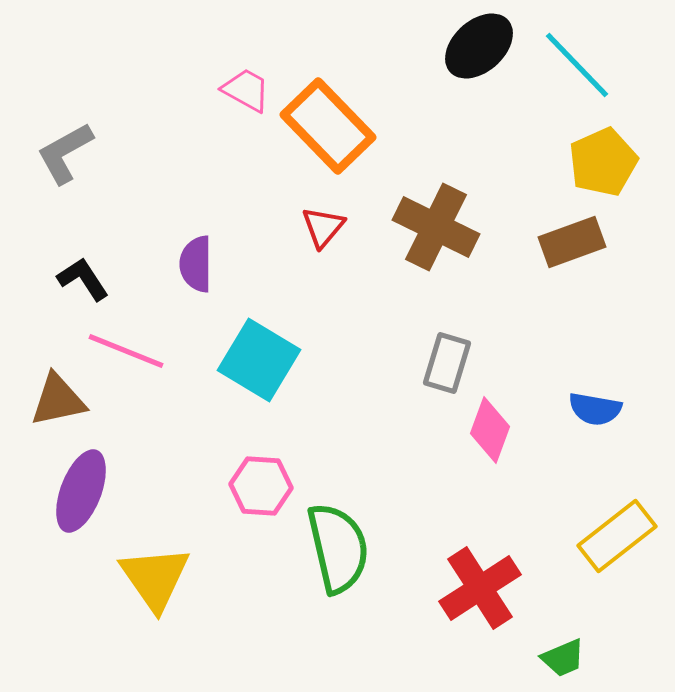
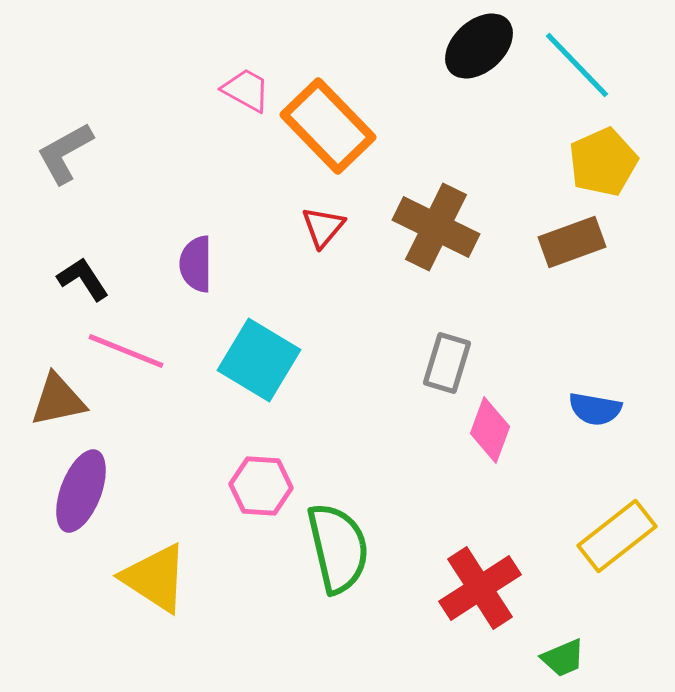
yellow triangle: rotated 22 degrees counterclockwise
